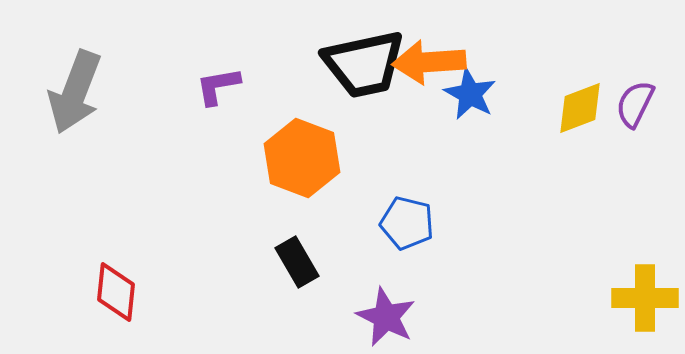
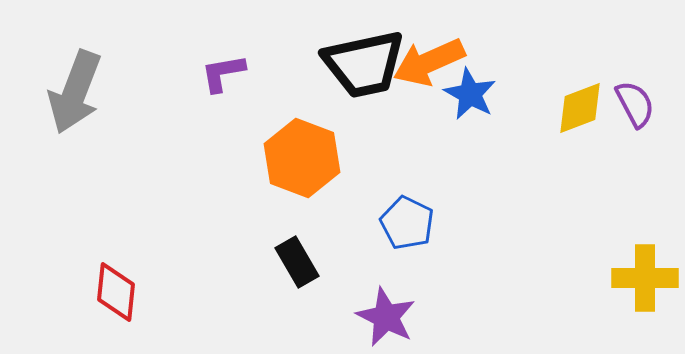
orange arrow: rotated 20 degrees counterclockwise
purple L-shape: moved 5 px right, 13 px up
purple semicircle: rotated 126 degrees clockwise
blue pentagon: rotated 12 degrees clockwise
yellow cross: moved 20 px up
